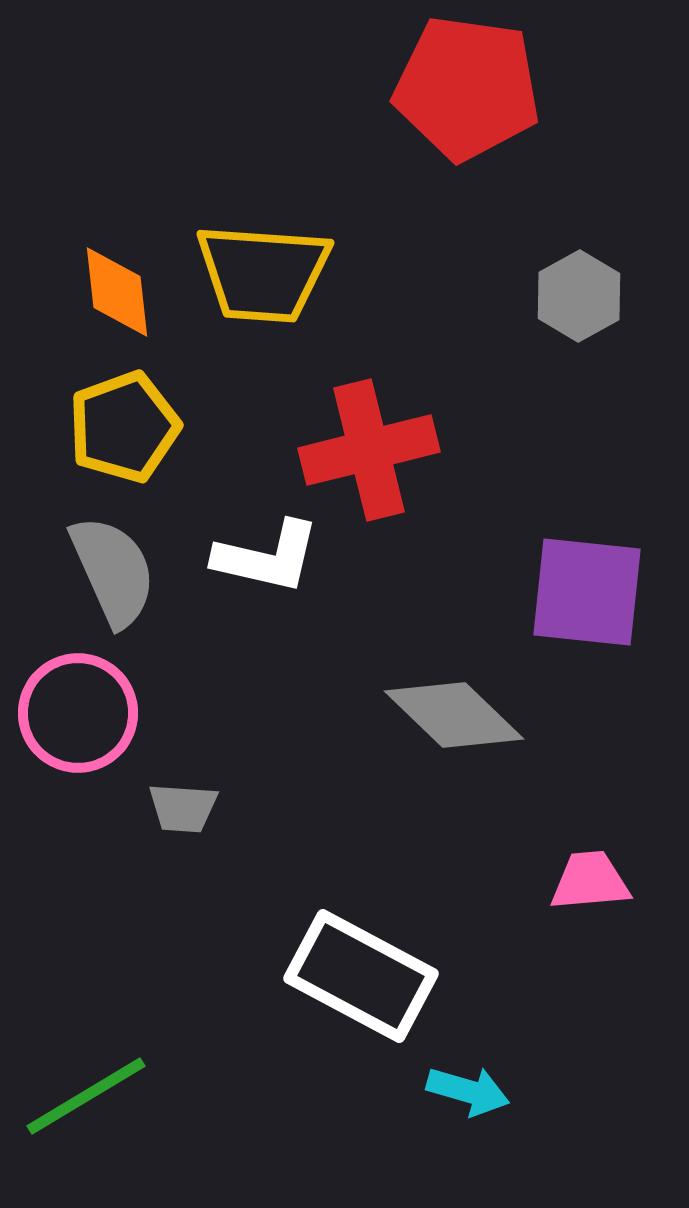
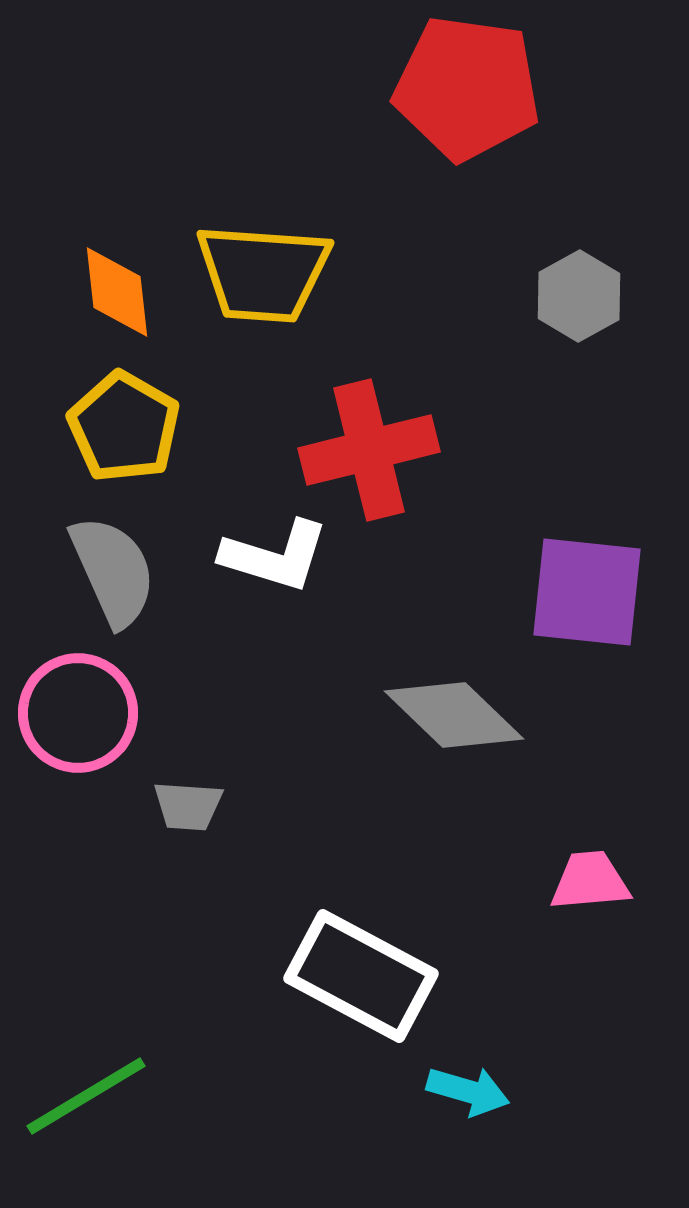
yellow pentagon: rotated 22 degrees counterclockwise
white L-shape: moved 8 px right, 1 px up; rotated 4 degrees clockwise
gray trapezoid: moved 5 px right, 2 px up
